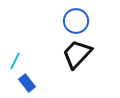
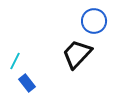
blue circle: moved 18 px right
